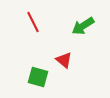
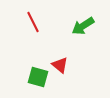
red triangle: moved 4 px left, 5 px down
